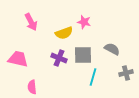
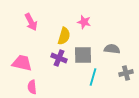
yellow semicircle: moved 3 px down; rotated 54 degrees counterclockwise
gray semicircle: rotated 21 degrees counterclockwise
pink trapezoid: moved 4 px right, 4 px down
